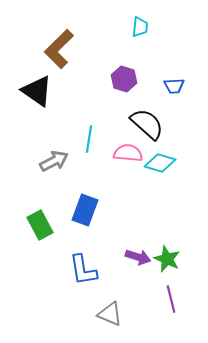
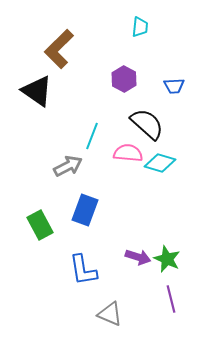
purple hexagon: rotated 10 degrees clockwise
cyan line: moved 3 px right, 3 px up; rotated 12 degrees clockwise
gray arrow: moved 14 px right, 5 px down
